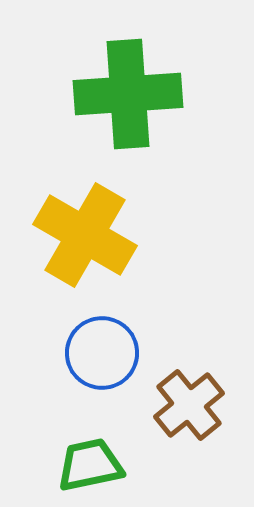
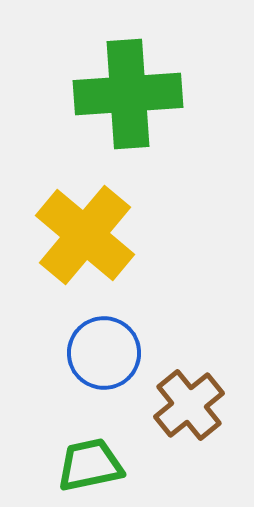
yellow cross: rotated 10 degrees clockwise
blue circle: moved 2 px right
